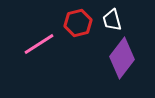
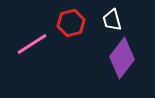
red hexagon: moved 7 px left
pink line: moved 7 px left
